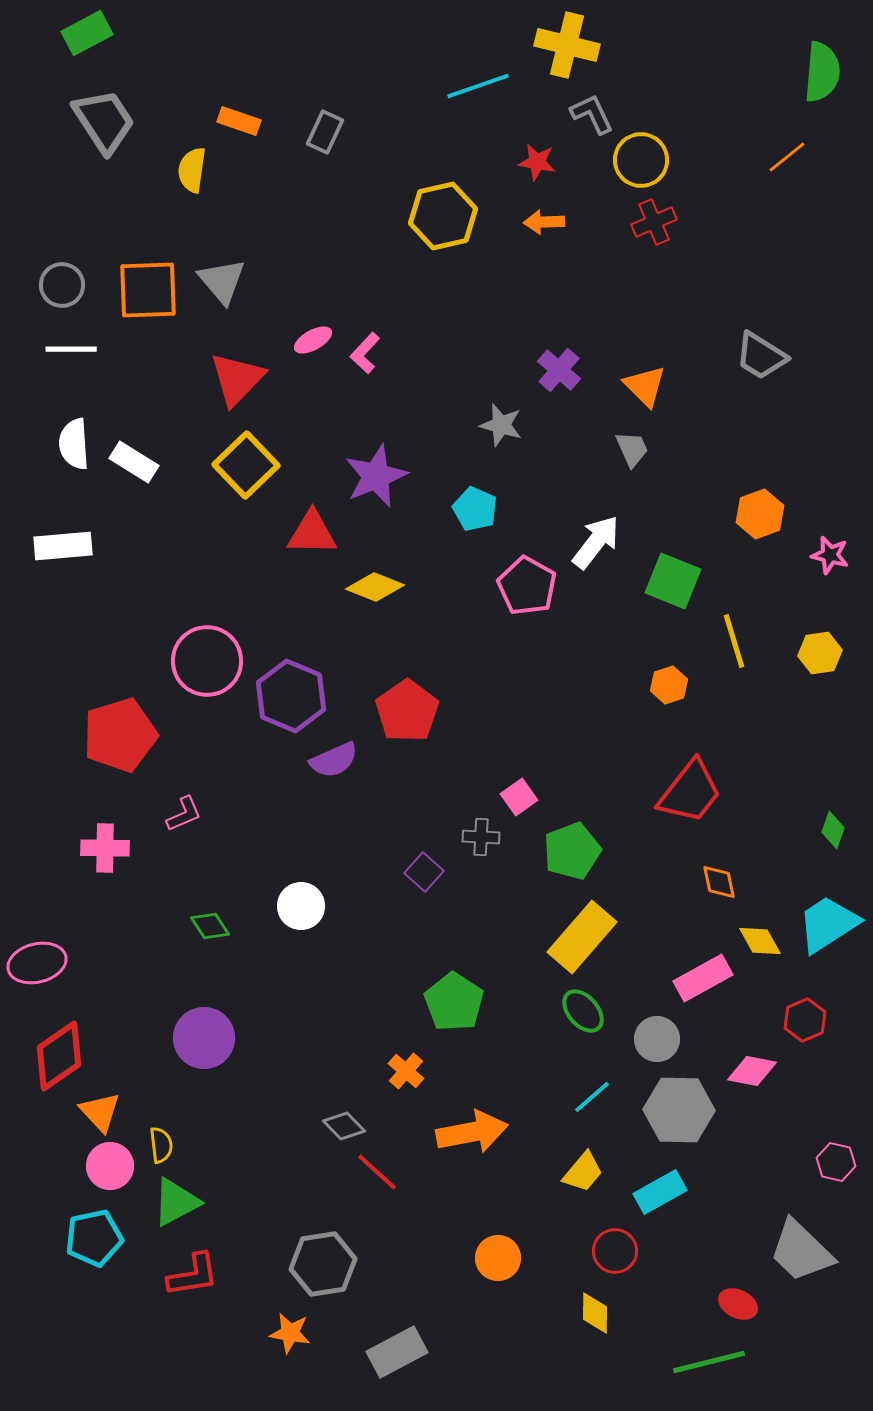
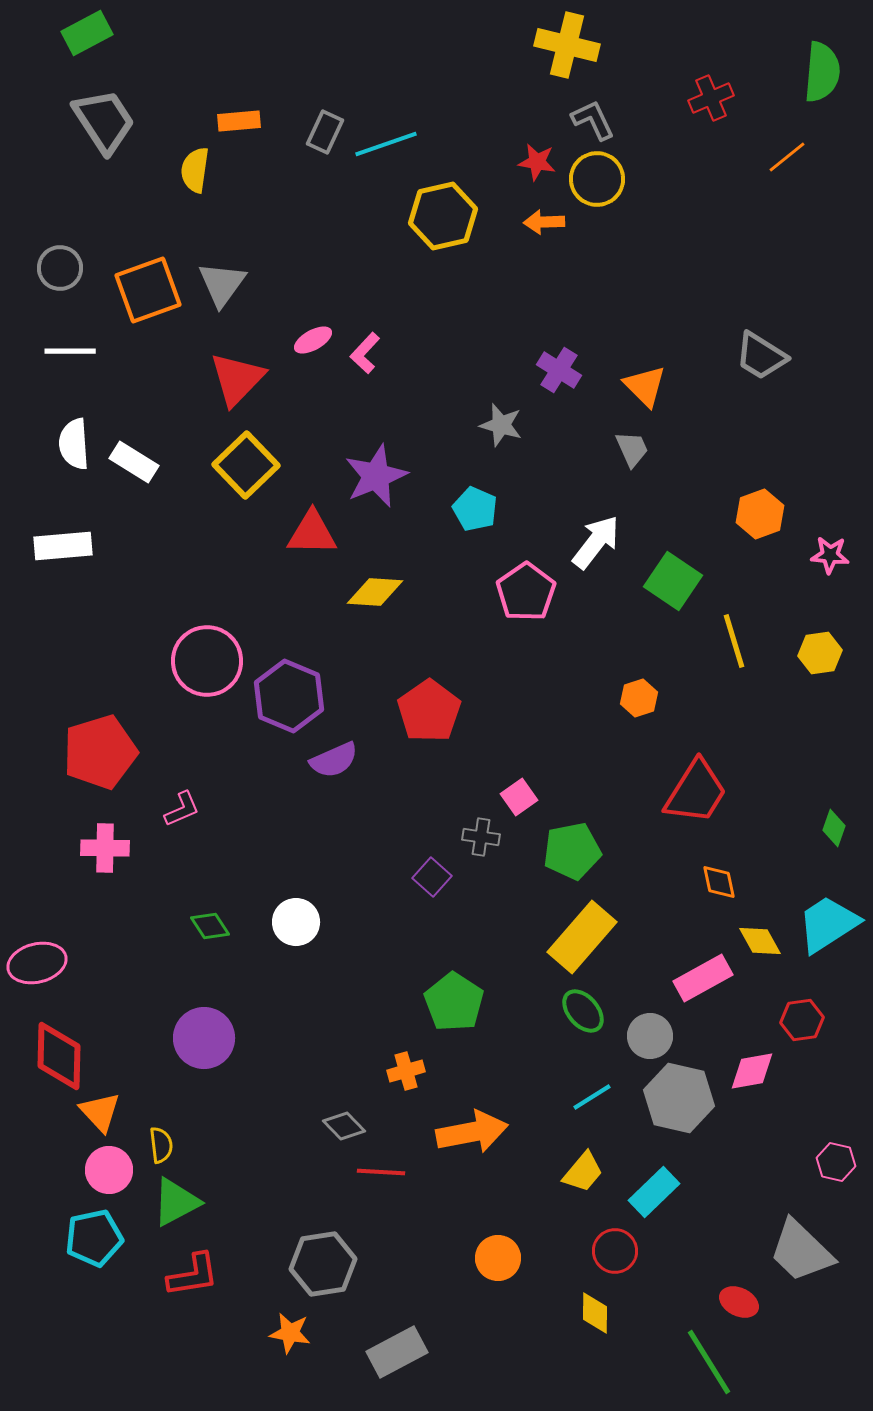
cyan line at (478, 86): moved 92 px left, 58 px down
gray L-shape at (592, 114): moved 1 px right, 6 px down
orange rectangle at (239, 121): rotated 24 degrees counterclockwise
yellow circle at (641, 160): moved 44 px left, 19 px down
yellow semicircle at (192, 170): moved 3 px right
red cross at (654, 222): moved 57 px right, 124 px up
gray triangle at (222, 281): moved 3 px down; rotated 16 degrees clockwise
gray circle at (62, 285): moved 2 px left, 17 px up
orange square at (148, 290): rotated 18 degrees counterclockwise
white line at (71, 349): moved 1 px left, 2 px down
purple cross at (559, 370): rotated 9 degrees counterclockwise
pink star at (830, 555): rotated 9 degrees counterclockwise
green square at (673, 581): rotated 12 degrees clockwise
pink pentagon at (527, 586): moved 1 px left, 6 px down; rotated 8 degrees clockwise
yellow diamond at (375, 587): moved 5 px down; rotated 18 degrees counterclockwise
orange hexagon at (669, 685): moved 30 px left, 13 px down
purple hexagon at (291, 696): moved 2 px left
red pentagon at (407, 711): moved 22 px right
red pentagon at (120, 735): moved 20 px left, 17 px down
red trapezoid at (690, 792): moved 6 px right; rotated 6 degrees counterclockwise
pink L-shape at (184, 814): moved 2 px left, 5 px up
green diamond at (833, 830): moved 1 px right, 2 px up
gray cross at (481, 837): rotated 6 degrees clockwise
green pentagon at (572, 851): rotated 10 degrees clockwise
purple square at (424, 872): moved 8 px right, 5 px down
white circle at (301, 906): moved 5 px left, 16 px down
red hexagon at (805, 1020): moved 3 px left; rotated 15 degrees clockwise
gray circle at (657, 1039): moved 7 px left, 3 px up
red diamond at (59, 1056): rotated 54 degrees counterclockwise
orange cross at (406, 1071): rotated 33 degrees clockwise
pink diamond at (752, 1071): rotated 21 degrees counterclockwise
cyan line at (592, 1097): rotated 9 degrees clockwise
gray hexagon at (679, 1110): moved 12 px up; rotated 12 degrees clockwise
pink circle at (110, 1166): moved 1 px left, 4 px down
red line at (377, 1172): moved 4 px right; rotated 39 degrees counterclockwise
cyan rectangle at (660, 1192): moved 6 px left; rotated 15 degrees counterclockwise
red ellipse at (738, 1304): moved 1 px right, 2 px up
green line at (709, 1362): rotated 72 degrees clockwise
